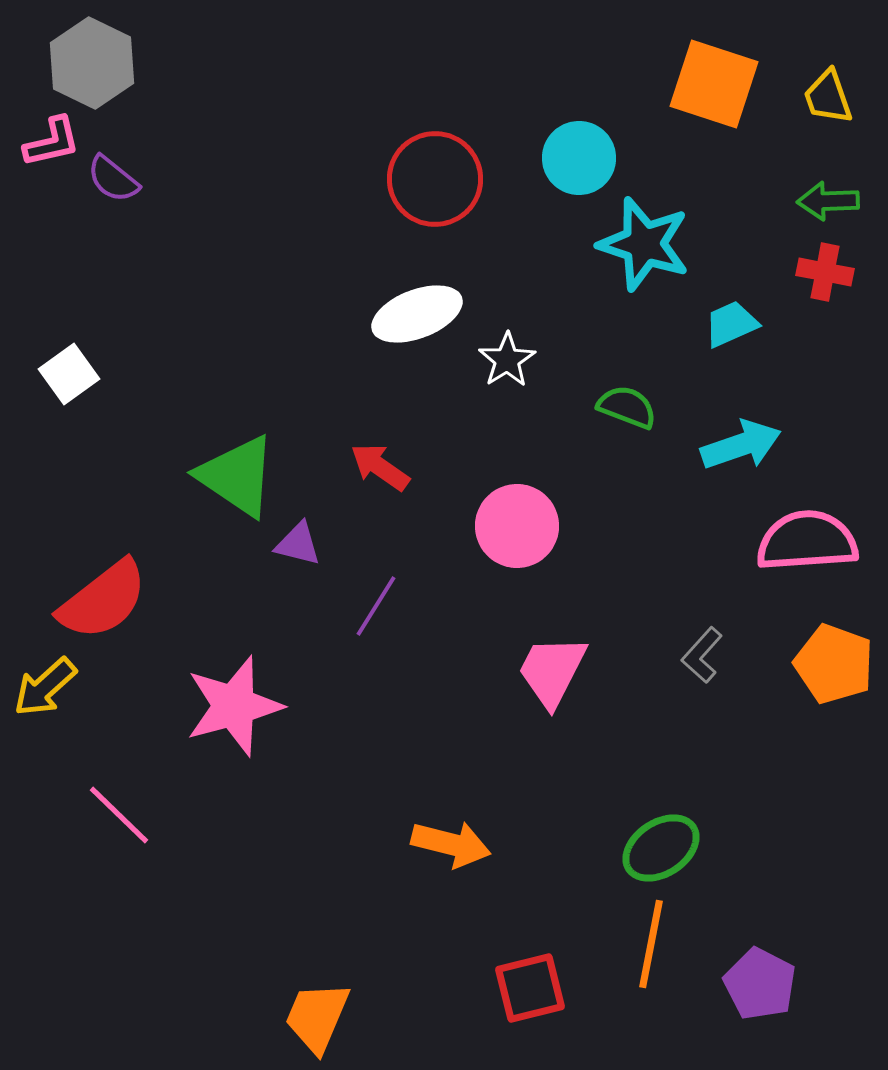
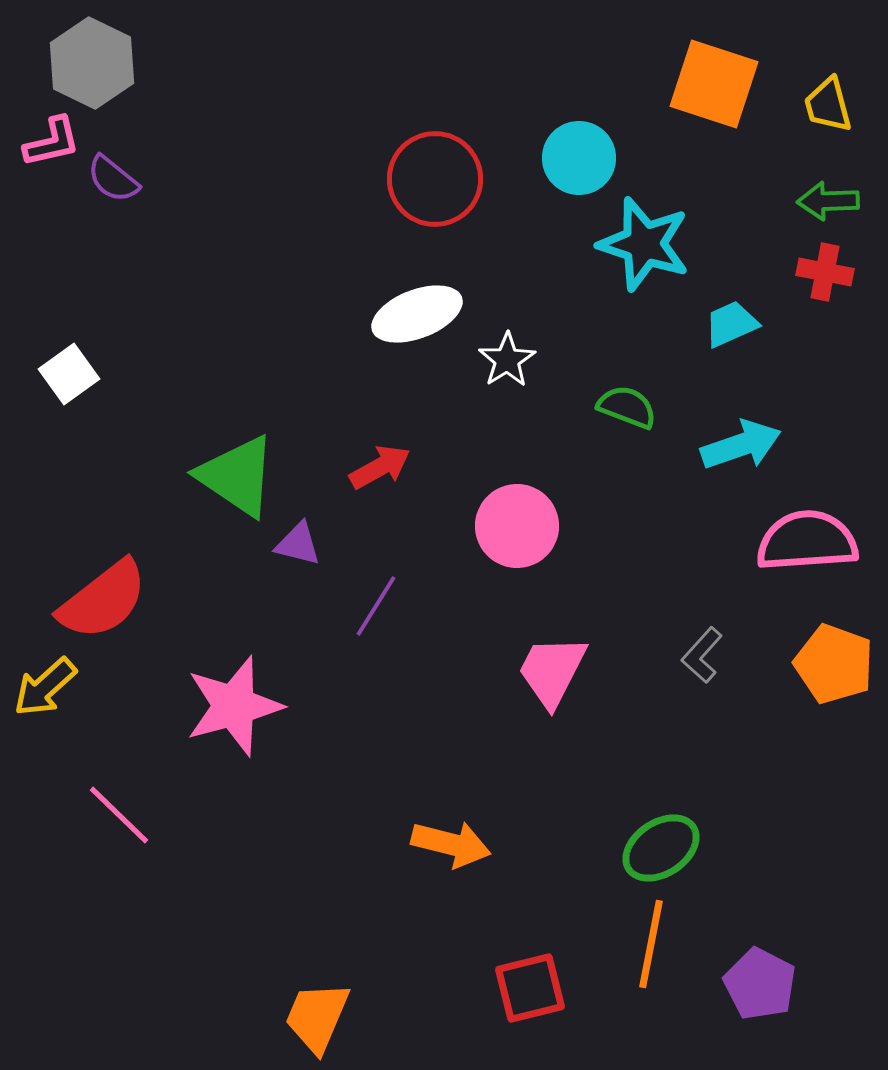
yellow trapezoid: moved 8 px down; rotated 4 degrees clockwise
red arrow: rotated 116 degrees clockwise
